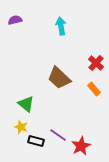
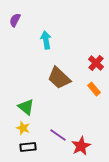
purple semicircle: rotated 48 degrees counterclockwise
cyan arrow: moved 15 px left, 14 px down
green triangle: moved 3 px down
yellow star: moved 2 px right, 1 px down
black rectangle: moved 8 px left, 6 px down; rotated 21 degrees counterclockwise
